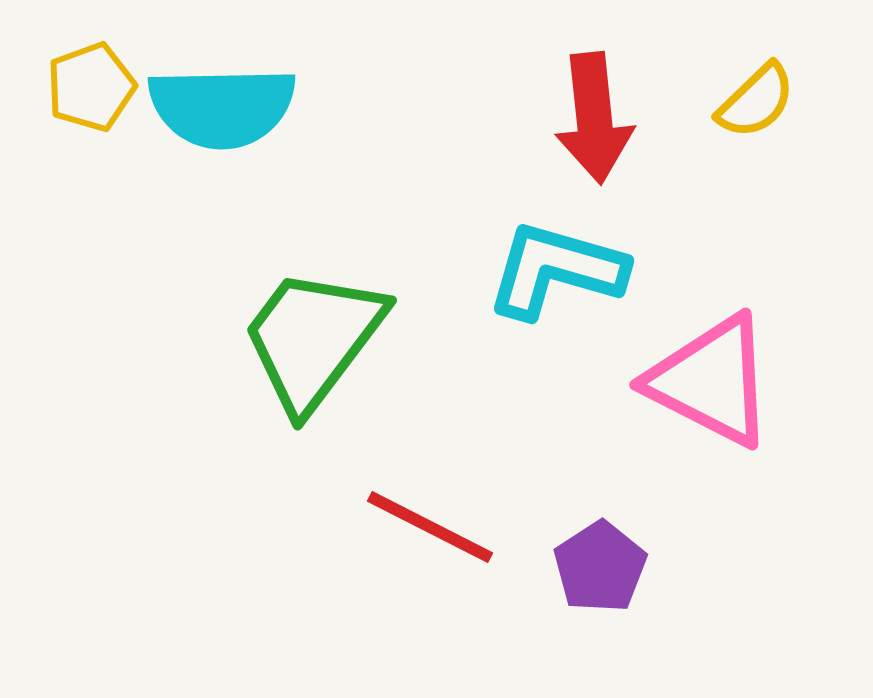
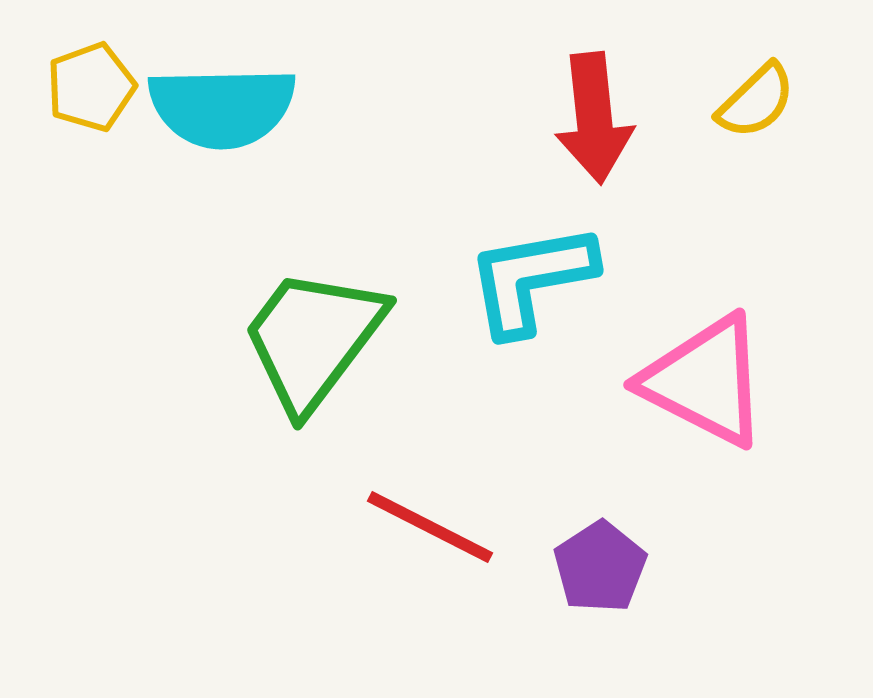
cyan L-shape: moved 25 px left, 9 px down; rotated 26 degrees counterclockwise
pink triangle: moved 6 px left
